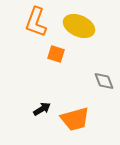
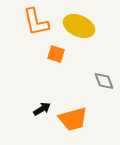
orange L-shape: rotated 32 degrees counterclockwise
orange trapezoid: moved 2 px left
